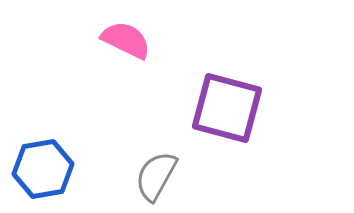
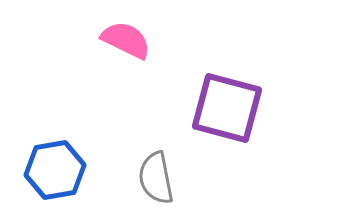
blue hexagon: moved 12 px right, 1 px down
gray semicircle: moved 2 px down; rotated 40 degrees counterclockwise
